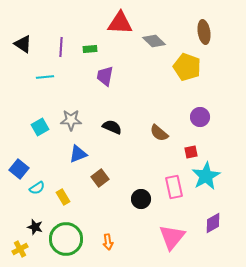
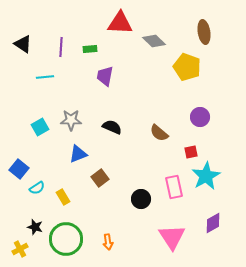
pink triangle: rotated 12 degrees counterclockwise
